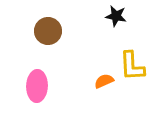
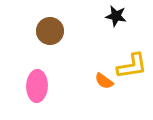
brown circle: moved 2 px right
yellow L-shape: rotated 96 degrees counterclockwise
orange semicircle: rotated 120 degrees counterclockwise
